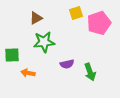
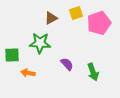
brown triangle: moved 15 px right
green star: moved 4 px left, 1 px down; rotated 10 degrees clockwise
purple semicircle: rotated 120 degrees counterclockwise
green arrow: moved 3 px right
